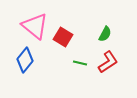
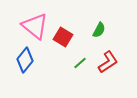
green semicircle: moved 6 px left, 4 px up
green line: rotated 56 degrees counterclockwise
